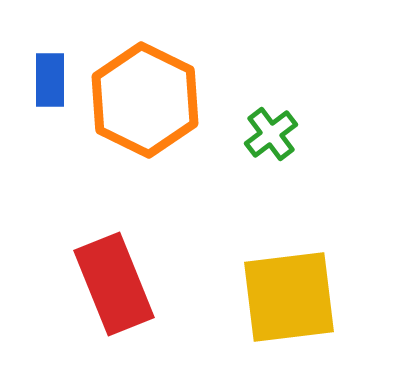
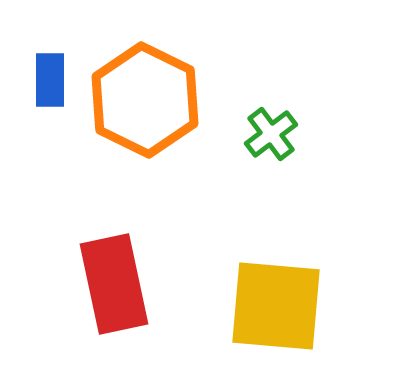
red rectangle: rotated 10 degrees clockwise
yellow square: moved 13 px left, 9 px down; rotated 12 degrees clockwise
